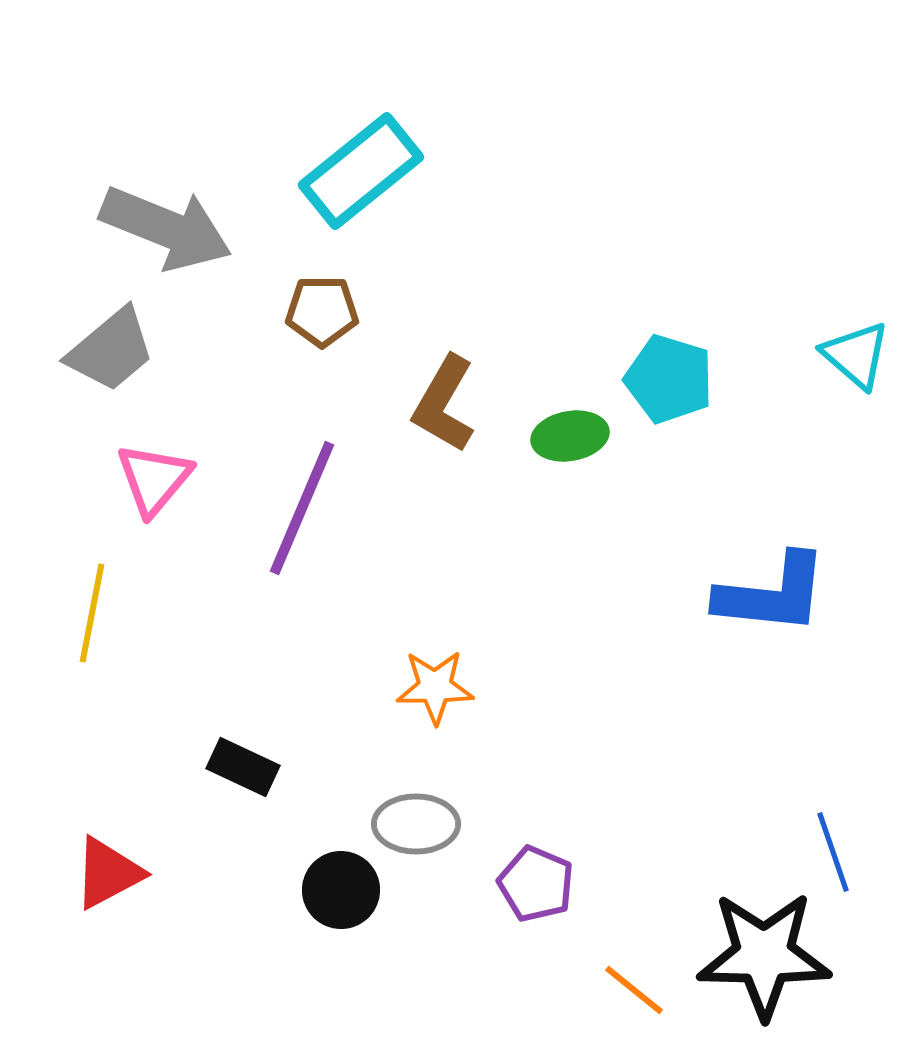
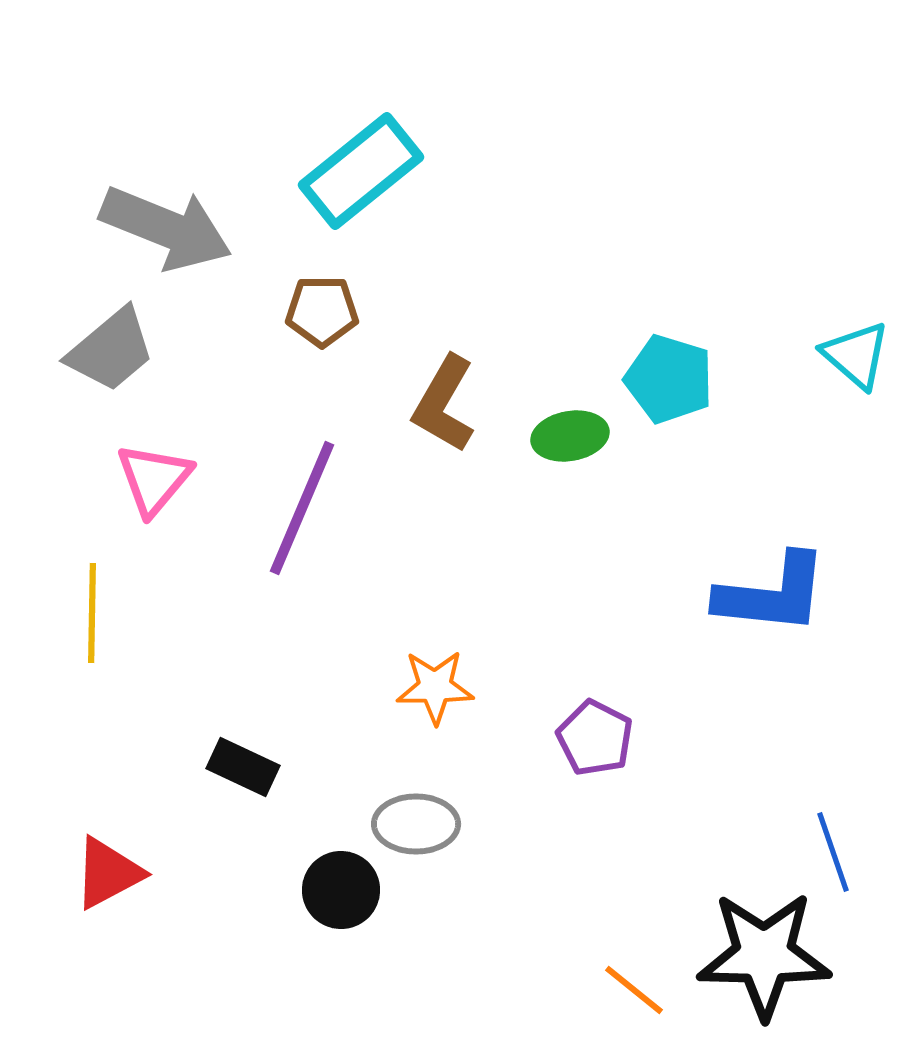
yellow line: rotated 10 degrees counterclockwise
purple pentagon: moved 59 px right, 146 px up; rotated 4 degrees clockwise
